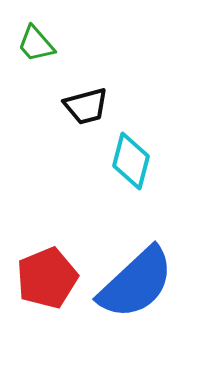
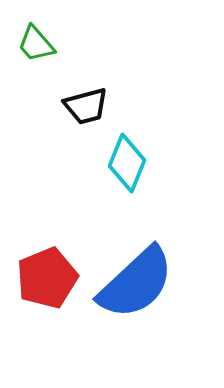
cyan diamond: moved 4 px left, 2 px down; rotated 8 degrees clockwise
